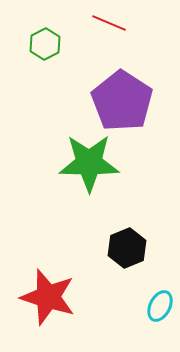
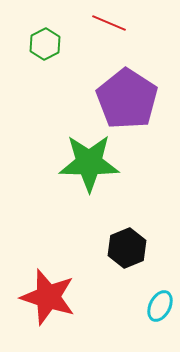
purple pentagon: moved 5 px right, 2 px up
